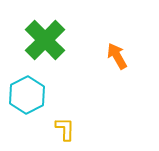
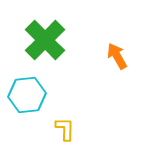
cyan hexagon: rotated 21 degrees clockwise
